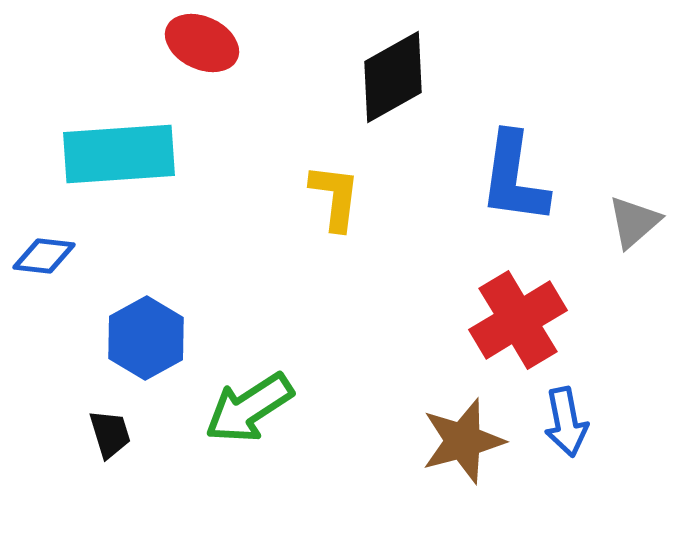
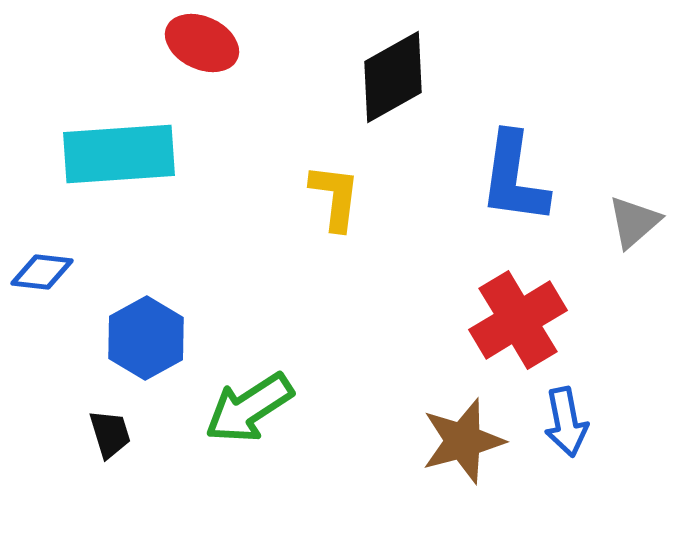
blue diamond: moved 2 px left, 16 px down
